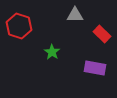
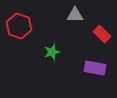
green star: rotated 21 degrees clockwise
